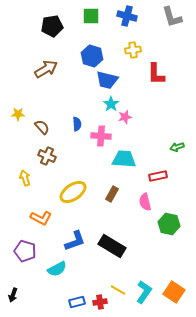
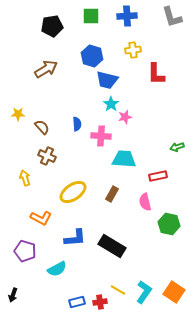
blue cross: rotated 18 degrees counterclockwise
blue L-shape: moved 3 px up; rotated 15 degrees clockwise
